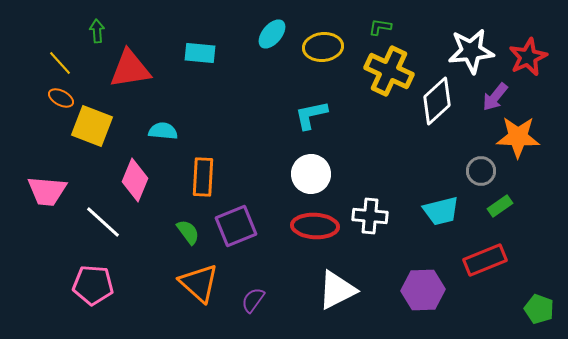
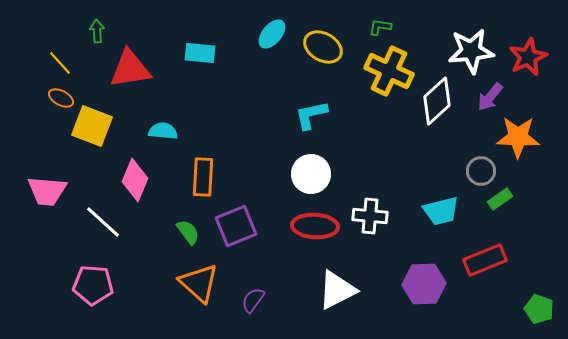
yellow ellipse: rotated 36 degrees clockwise
purple arrow: moved 5 px left
green rectangle: moved 7 px up
purple hexagon: moved 1 px right, 6 px up
